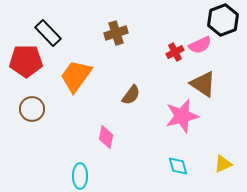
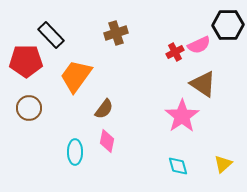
black hexagon: moved 5 px right, 5 px down; rotated 20 degrees clockwise
black rectangle: moved 3 px right, 2 px down
pink semicircle: moved 1 px left
brown semicircle: moved 27 px left, 14 px down
brown circle: moved 3 px left, 1 px up
pink star: rotated 20 degrees counterclockwise
pink diamond: moved 1 px right, 4 px down
yellow triangle: rotated 18 degrees counterclockwise
cyan ellipse: moved 5 px left, 24 px up
